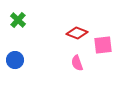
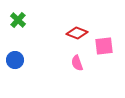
pink square: moved 1 px right, 1 px down
